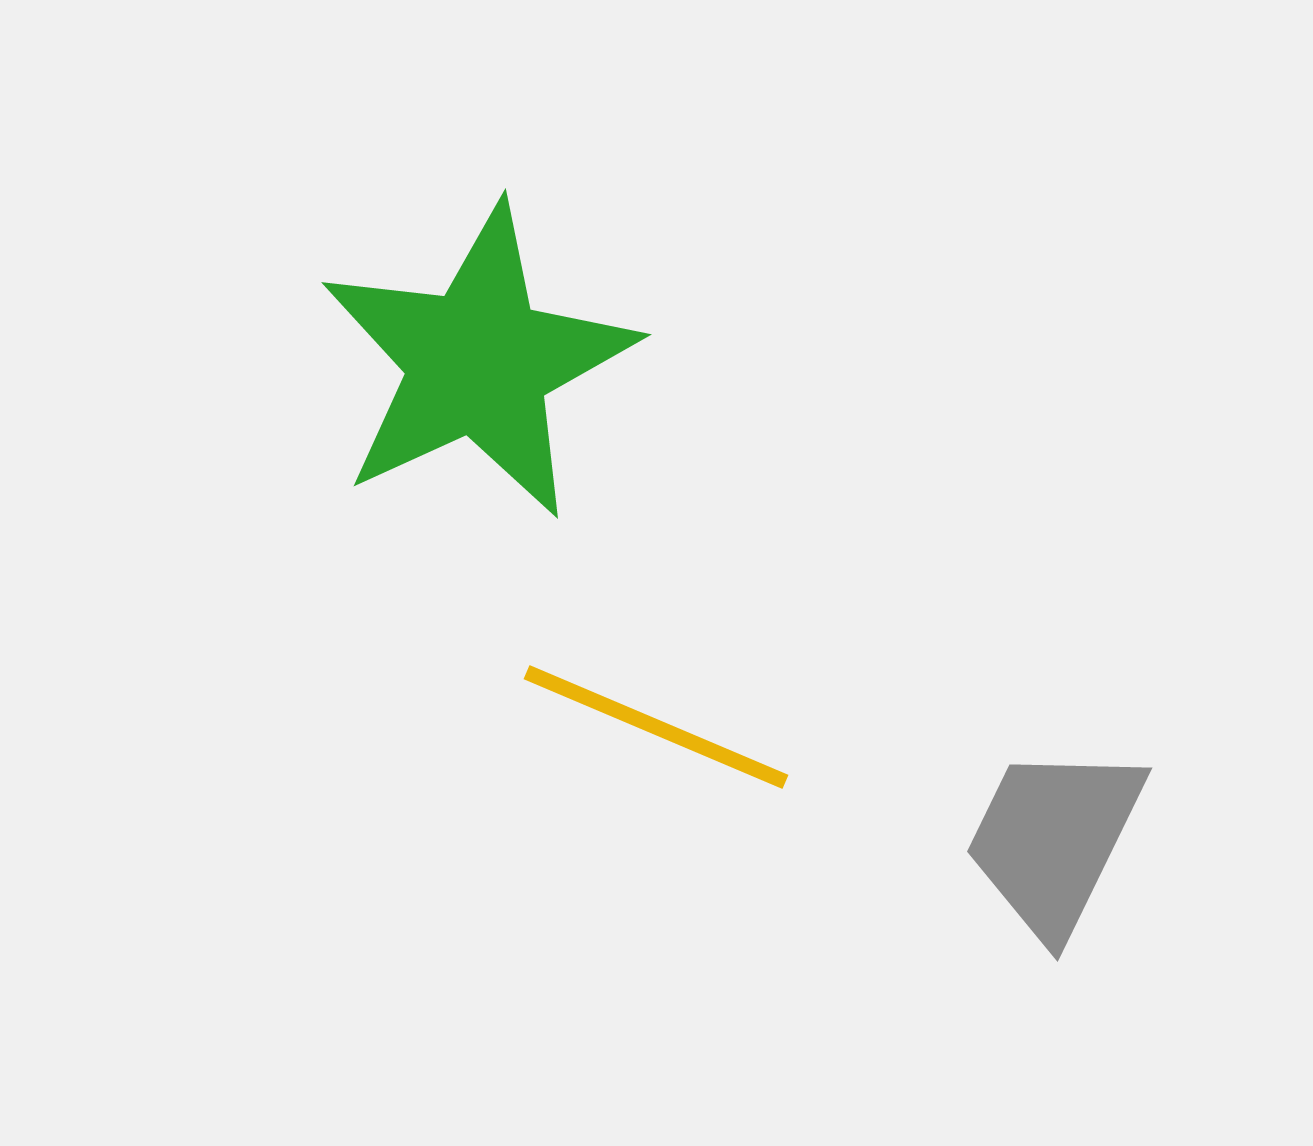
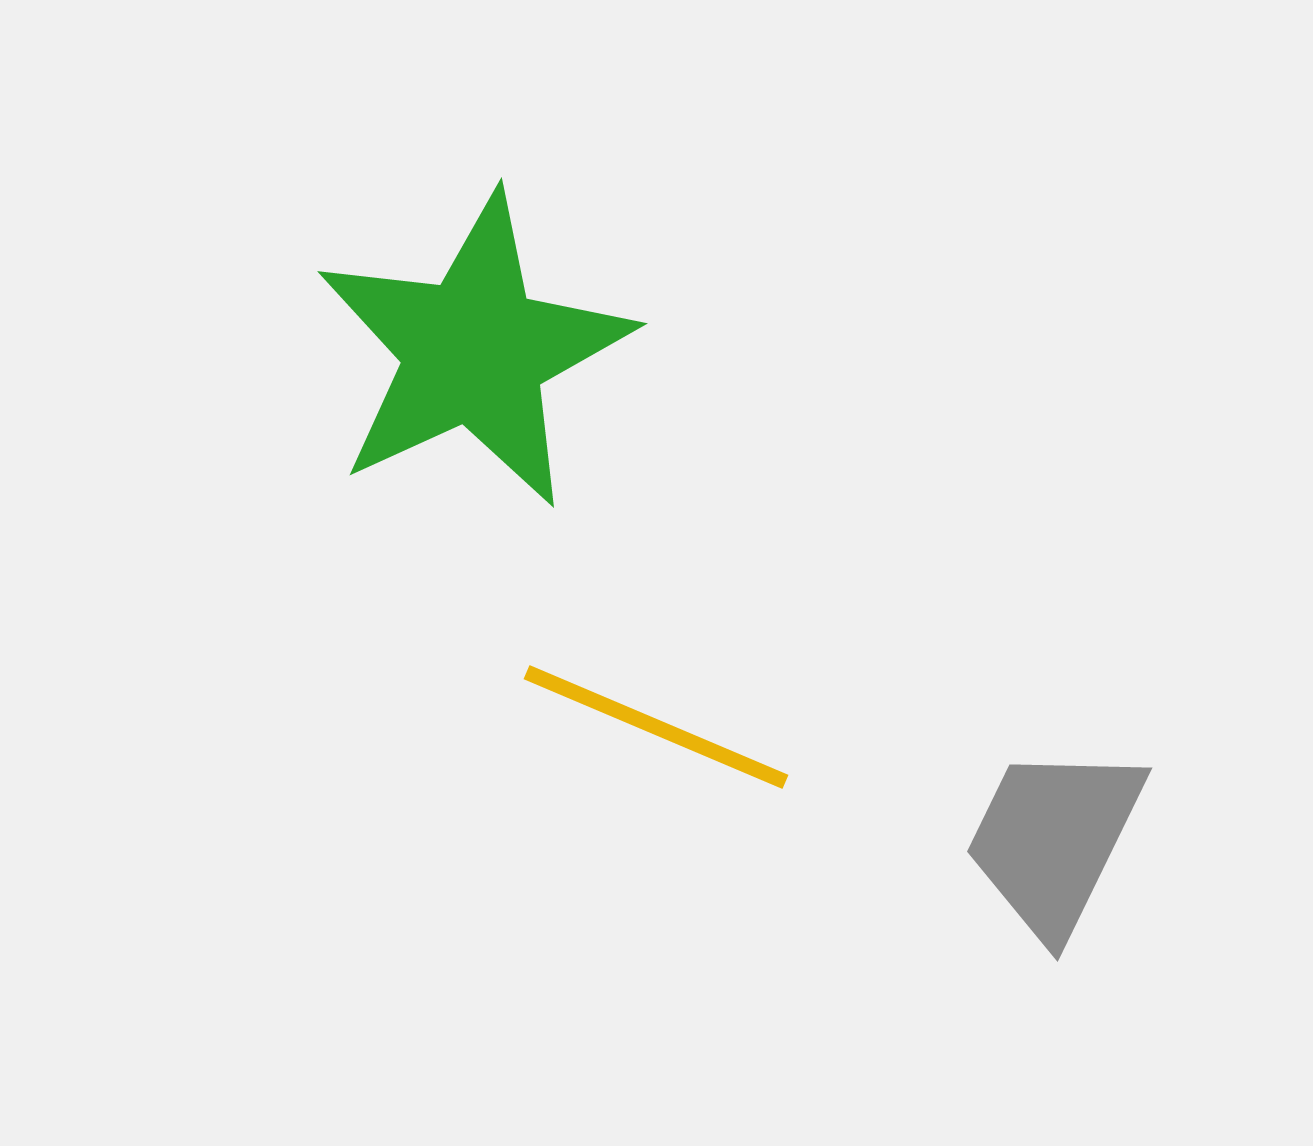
green star: moved 4 px left, 11 px up
